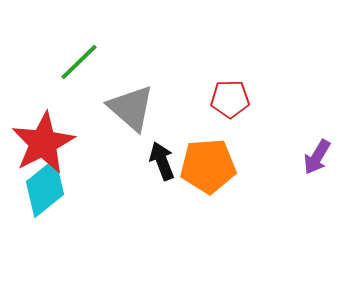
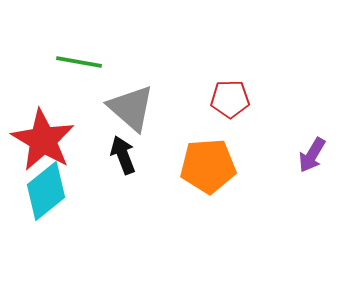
green line: rotated 54 degrees clockwise
red star: moved 3 px up; rotated 14 degrees counterclockwise
purple arrow: moved 5 px left, 2 px up
black arrow: moved 39 px left, 6 px up
cyan diamond: moved 1 px right, 3 px down
